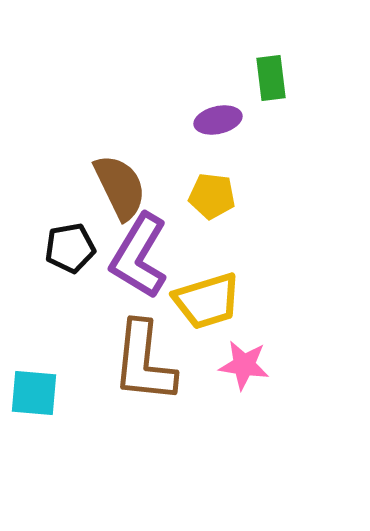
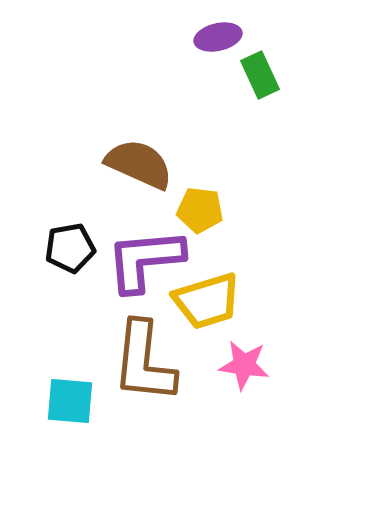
green rectangle: moved 11 px left, 3 px up; rotated 18 degrees counterclockwise
purple ellipse: moved 83 px up
brown semicircle: moved 19 px right, 23 px up; rotated 40 degrees counterclockwise
yellow pentagon: moved 12 px left, 14 px down
purple L-shape: moved 6 px right, 4 px down; rotated 54 degrees clockwise
cyan square: moved 36 px right, 8 px down
